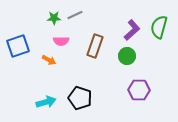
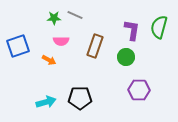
gray line: rotated 49 degrees clockwise
purple L-shape: rotated 40 degrees counterclockwise
green circle: moved 1 px left, 1 px down
black pentagon: rotated 20 degrees counterclockwise
